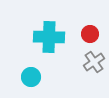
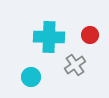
red circle: moved 1 px down
gray cross: moved 19 px left, 3 px down
